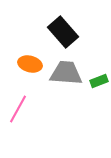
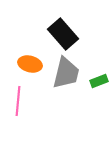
black rectangle: moved 2 px down
gray trapezoid: rotated 100 degrees clockwise
pink line: moved 8 px up; rotated 24 degrees counterclockwise
